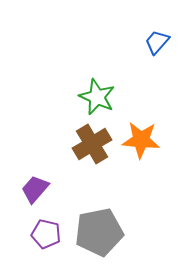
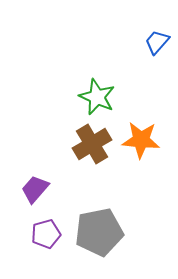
purple pentagon: rotated 28 degrees counterclockwise
